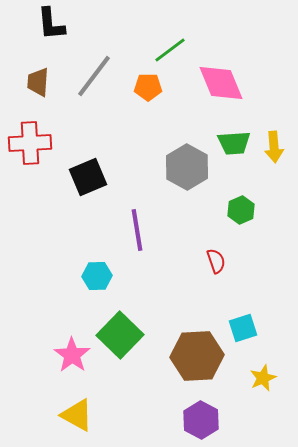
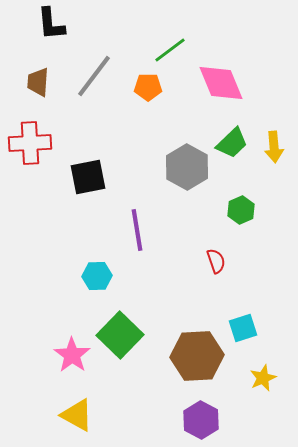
green trapezoid: moved 2 px left; rotated 40 degrees counterclockwise
black square: rotated 12 degrees clockwise
